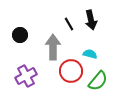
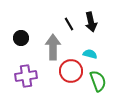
black arrow: moved 2 px down
black circle: moved 1 px right, 3 px down
purple cross: rotated 20 degrees clockwise
green semicircle: rotated 60 degrees counterclockwise
